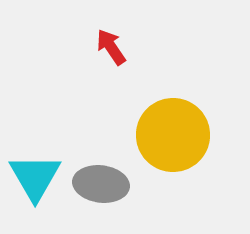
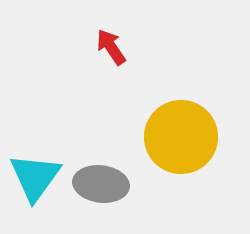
yellow circle: moved 8 px right, 2 px down
cyan triangle: rotated 6 degrees clockwise
